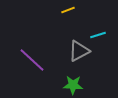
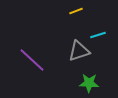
yellow line: moved 8 px right, 1 px down
gray triangle: rotated 10 degrees clockwise
green star: moved 16 px right, 2 px up
